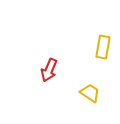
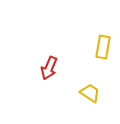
red arrow: moved 2 px up
